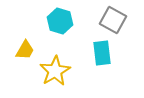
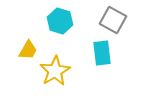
yellow trapezoid: moved 3 px right
